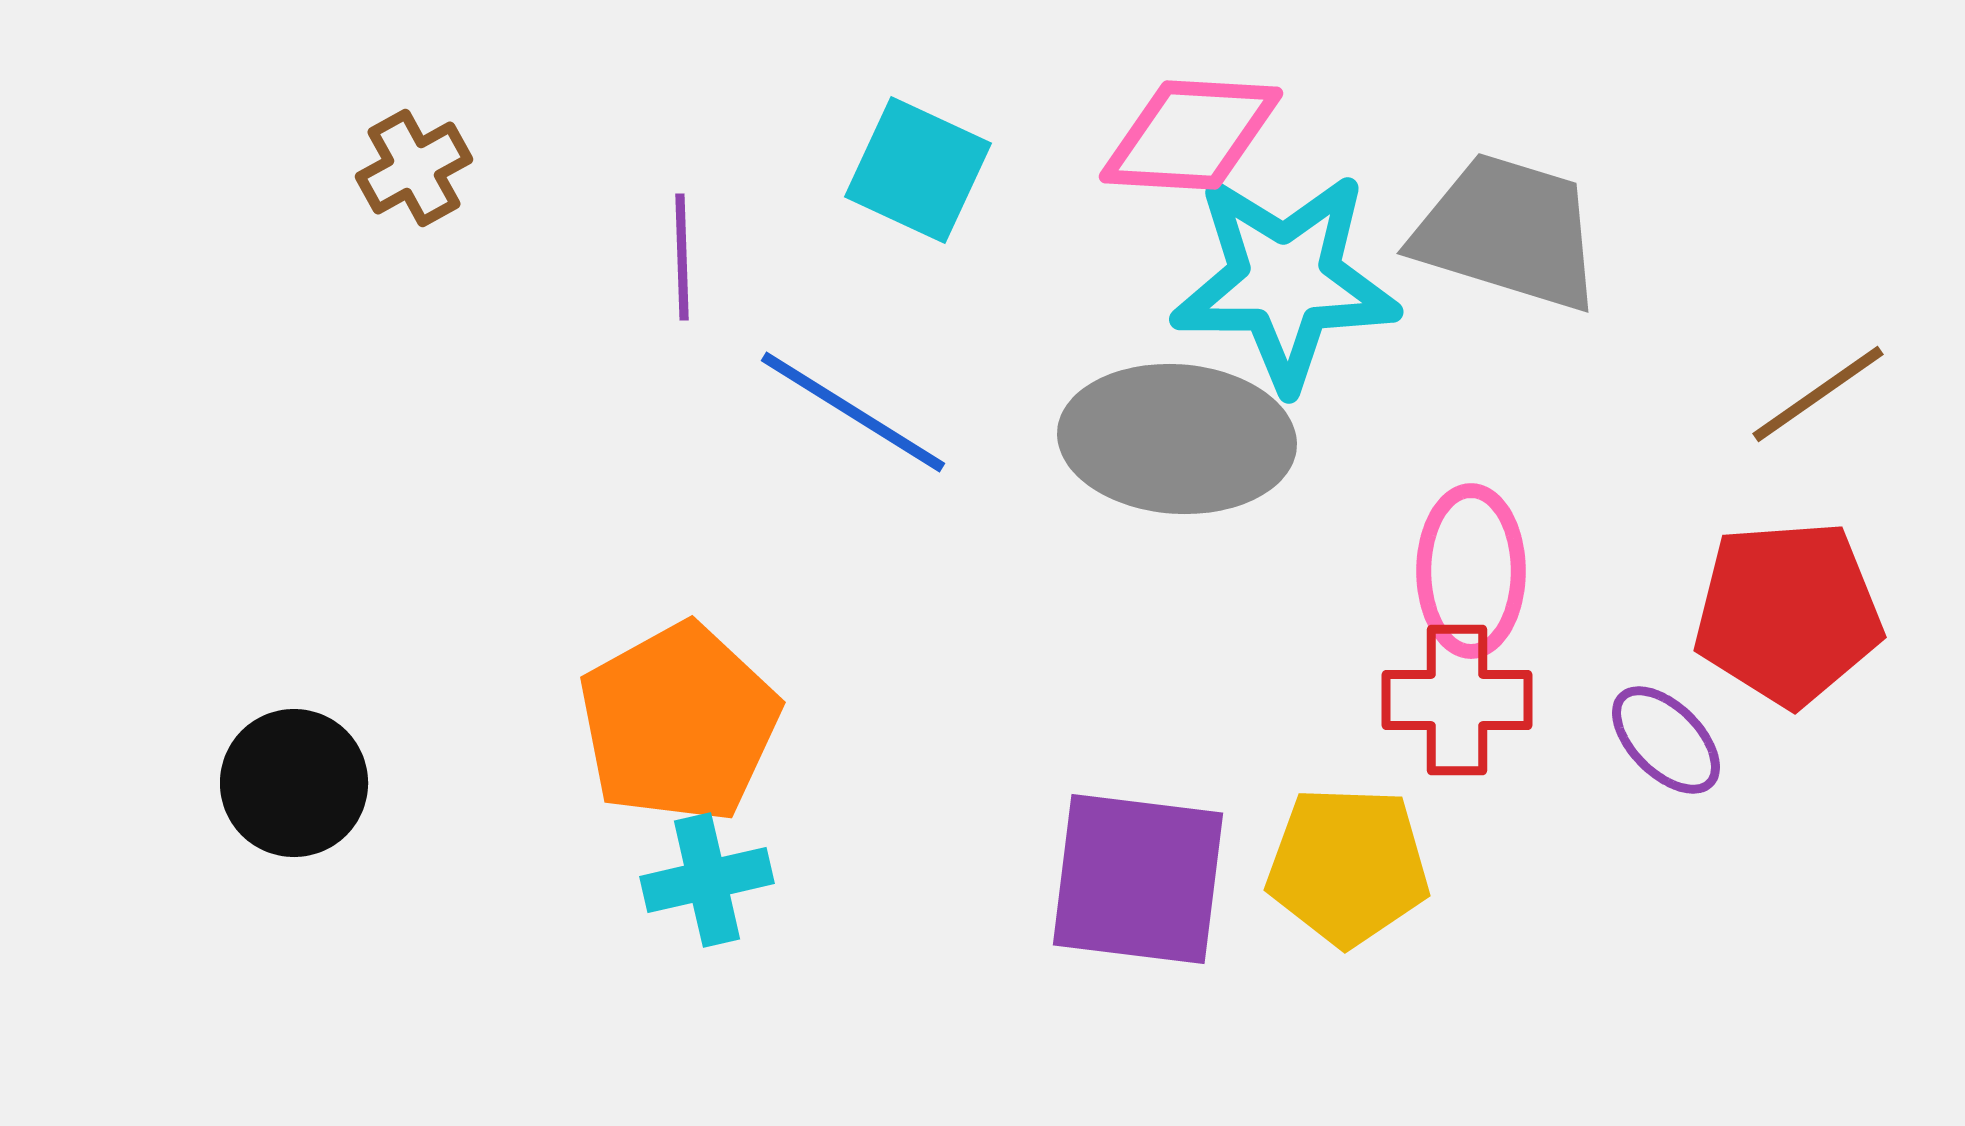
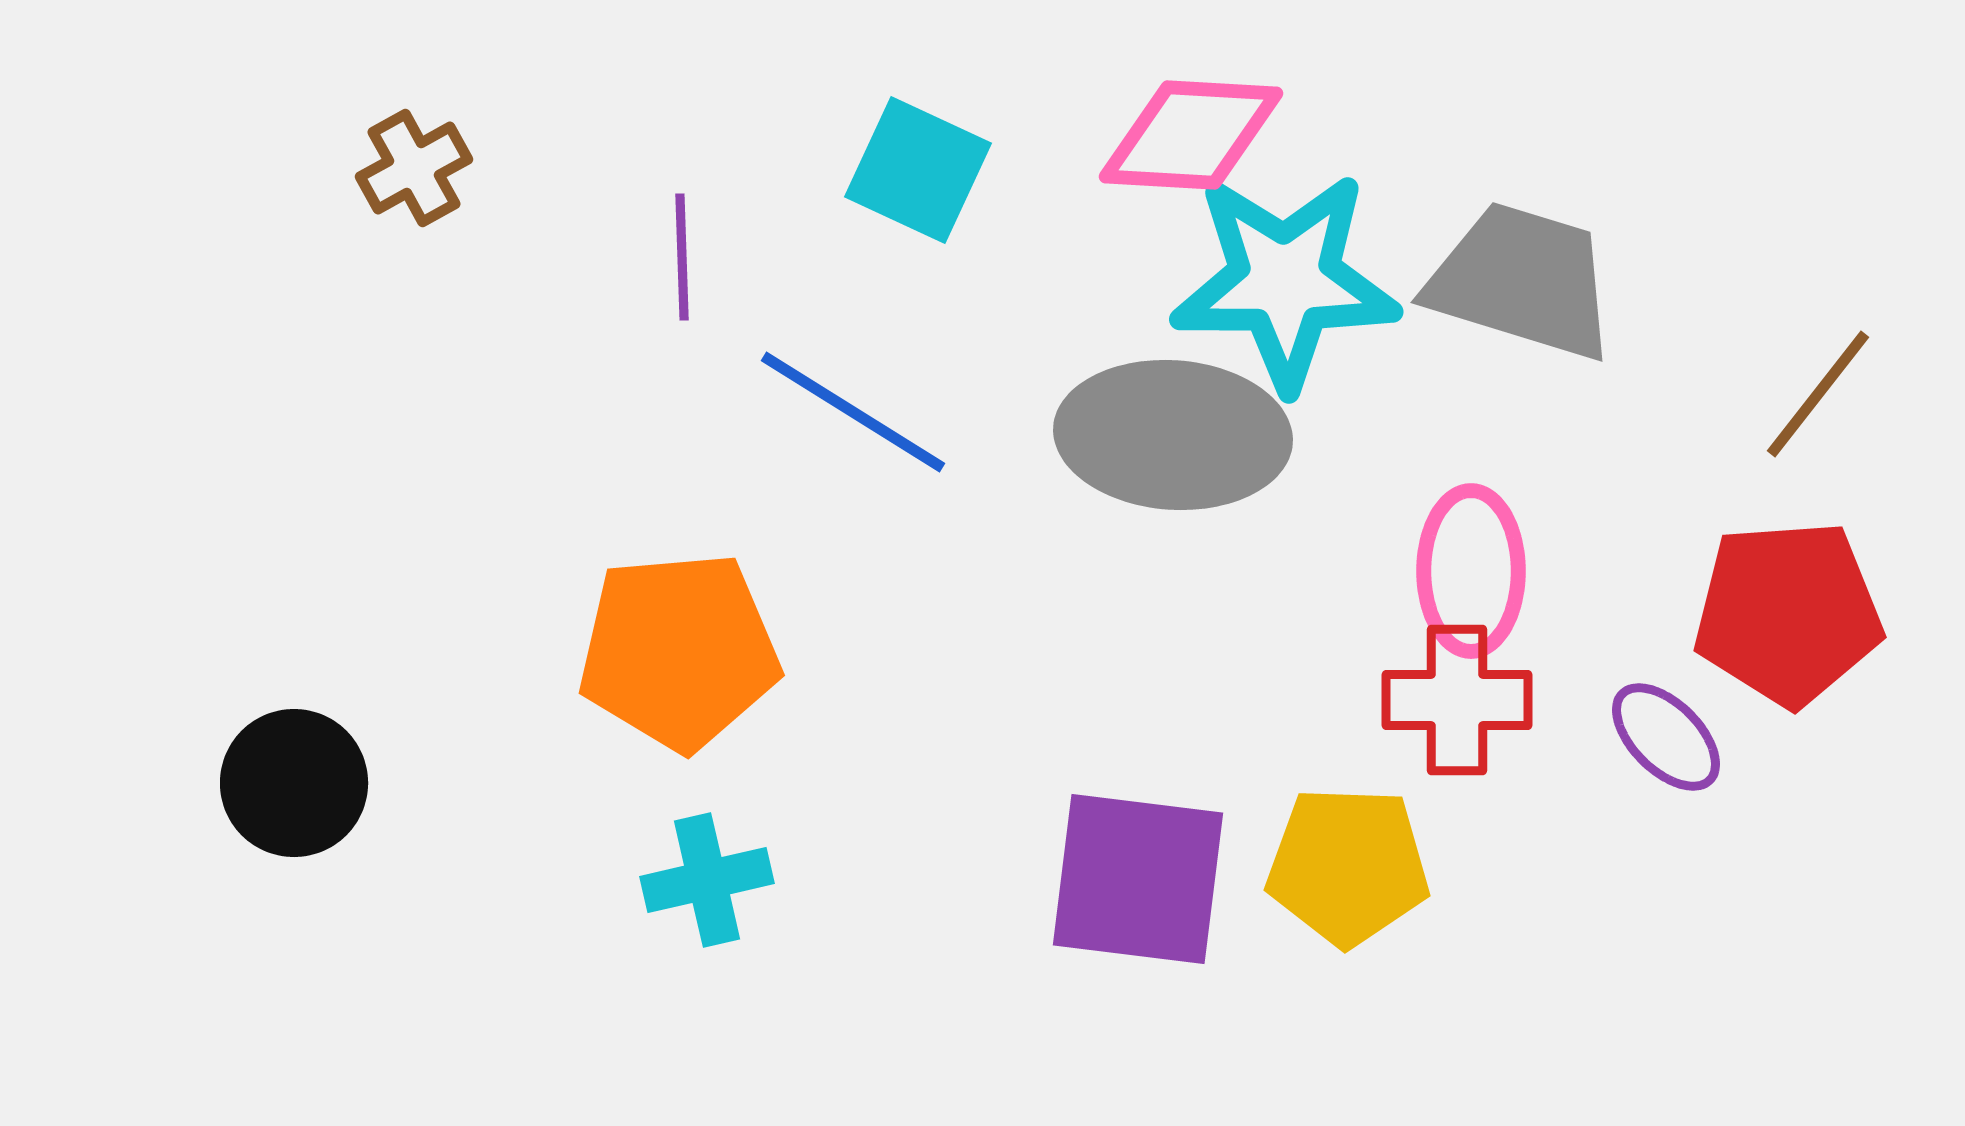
gray trapezoid: moved 14 px right, 49 px down
brown line: rotated 17 degrees counterclockwise
gray ellipse: moved 4 px left, 4 px up
orange pentagon: moved 72 px up; rotated 24 degrees clockwise
purple ellipse: moved 3 px up
